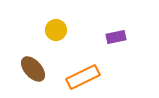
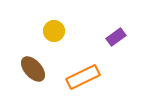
yellow circle: moved 2 px left, 1 px down
purple rectangle: rotated 24 degrees counterclockwise
